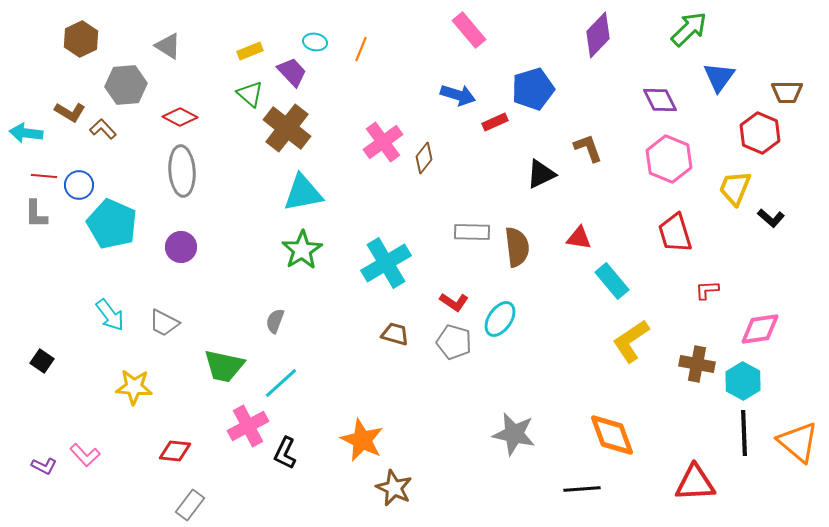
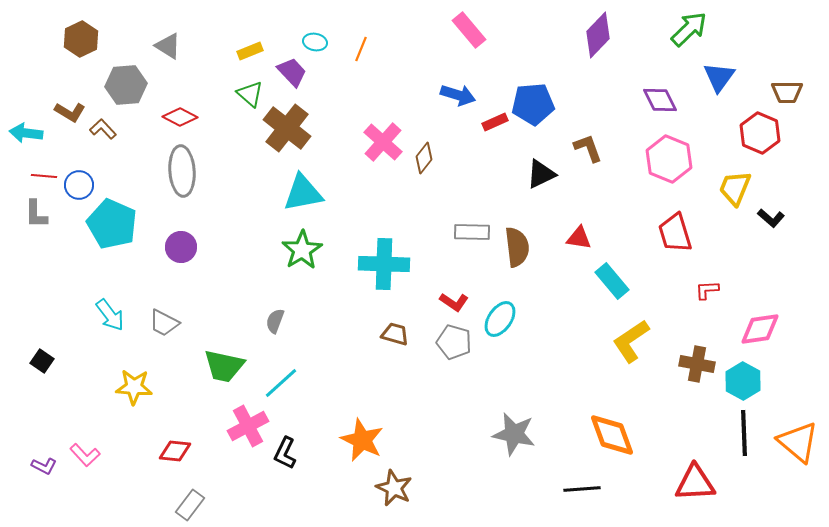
blue pentagon at (533, 89): moved 15 px down; rotated 12 degrees clockwise
pink cross at (383, 142): rotated 12 degrees counterclockwise
cyan cross at (386, 263): moved 2 px left, 1 px down; rotated 33 degrees clockwise
